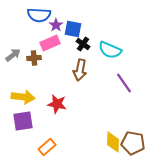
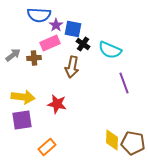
brown arrow: moved 8 px left, 3 px up
purple line: rotated 15 degrees clockwise
purple square: moved 1 px left, 1 px up
yellow diamond: moved 1 px left, 2 px up
